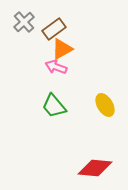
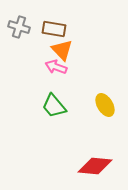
gray cross: moved 5 px left, 5 px down; rotated 30 degrees counterclockwise
brown rectangle: rotated 45 degrees clockwise
orange triangle: moved 1 px down; rotated 45 degrees counterclockwise
red diamond: moved 2 px up
